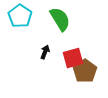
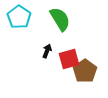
cyan pentagon: moved 1 px left, 1 px down
black arrow: moved 2 px right, 1 px up
red square: moved 4 px left, 1 px down
